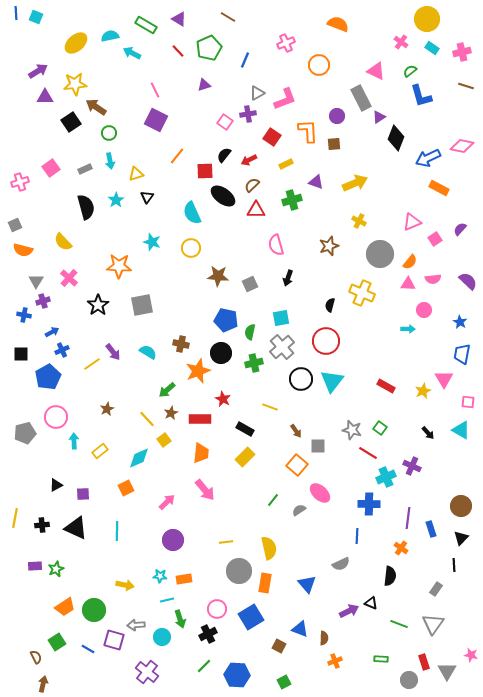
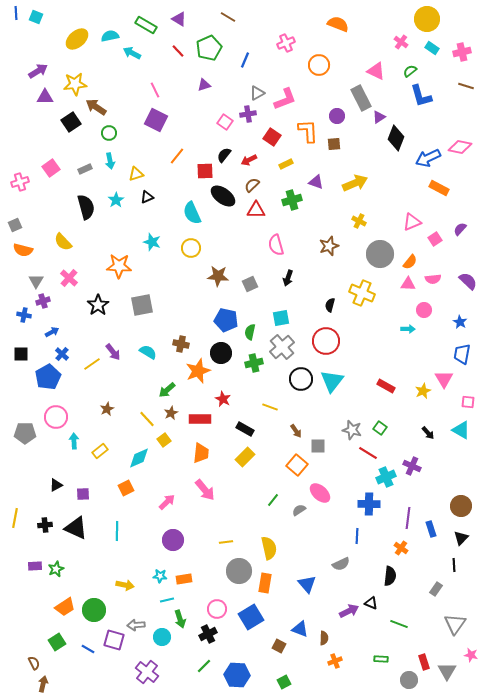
yellow ellipse at (76, 43): moved 1 px right, 4 px up
pink diamond at (462, 146): moved 2 px left, 1 px down
black triangle at (147, 197): rotated 32 degrees clockwise
blue cross at (62, 350): moved 4 px down; rotated 24 degrees counterclockwise
gray pentagon at (25, 433): rotated 15 degrees clockwise
black cross at (42, 525): moved 3 px right
gray triangle at (433, 624): moved 22 px right
brown semicircle at (36, 657): moved 2 px left, 6 px down
